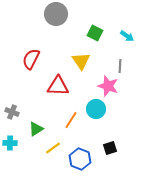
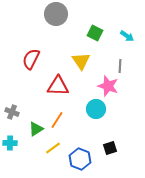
orange line: moved 14 px left
